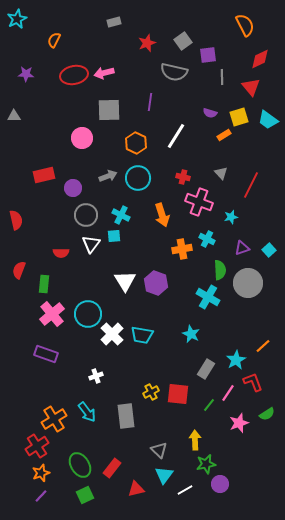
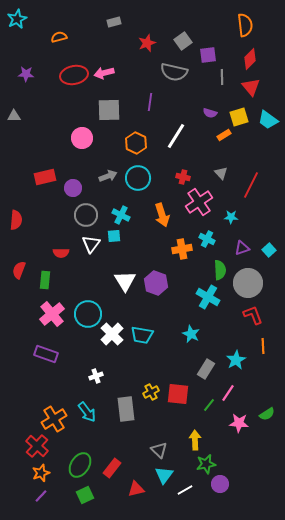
orange semicircle at (245, 25): rotated 20 degrees clockwise
orange semicircle at (54, 40): moved 5 px right, 3 px up; rotated 49 degrees clockwise
red diamond at (260, 59): moved 10 px left; rotated 20 degrees counterclockwise
red rectangle at (44, 175): moved 1 px right, 2 px down
pink cross at (199, 202): rotated 36 degrees clockwise
cyan star at (231, 217): rotated 16 degrees clockwise
red semicircle at (16, 220): rotated 18 degrees clockwise
green rectangle at (44, 284): moved 1 px right, 4 px up
orange line at (263, 346): rotated 49 degrees counterclockwise
red L-shape at (253, 382): moved 67 px up
gray rectangle at (126, 416): moved 7 px up
pink star at (239, 423): rotated 24 degrees clockwise
red cross at (37, 446): rotated 15 degrees counterclockwise
green ellipse at (80, 465): rotated 65 degrees clockwise
